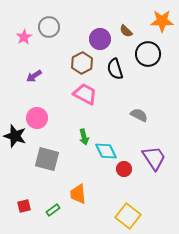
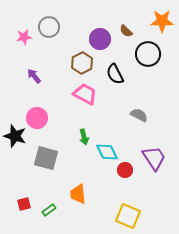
pink star: rotated 21 degrees clockwise
black semicircle: moved 5 px down; rotated 10 degrees counterclockwise
purple arrow: rotated 84 degrees clockwise
cyan diamond: moved 1 px right, 1 px down
gray square: moved 1 px left, 1 px up
red circle: moved 1 px right, 1 px down
red square: moved 2 px up
green rectangle: moved 4 px left
yellow square: rotated 15 degrees counterclockwise
